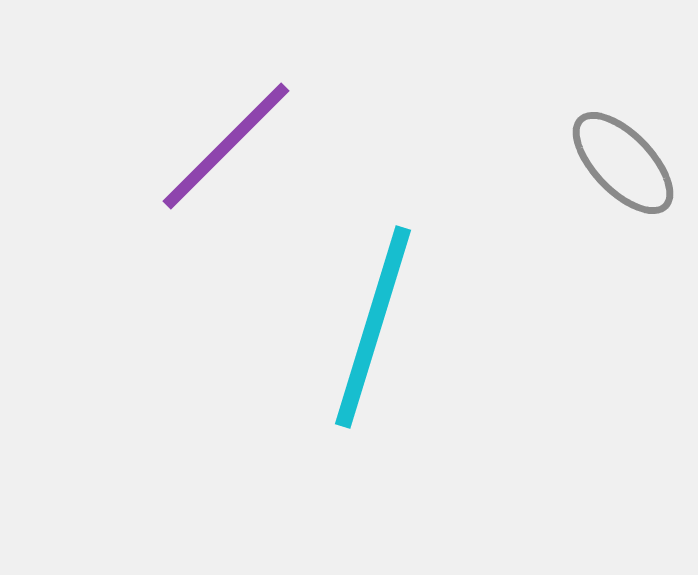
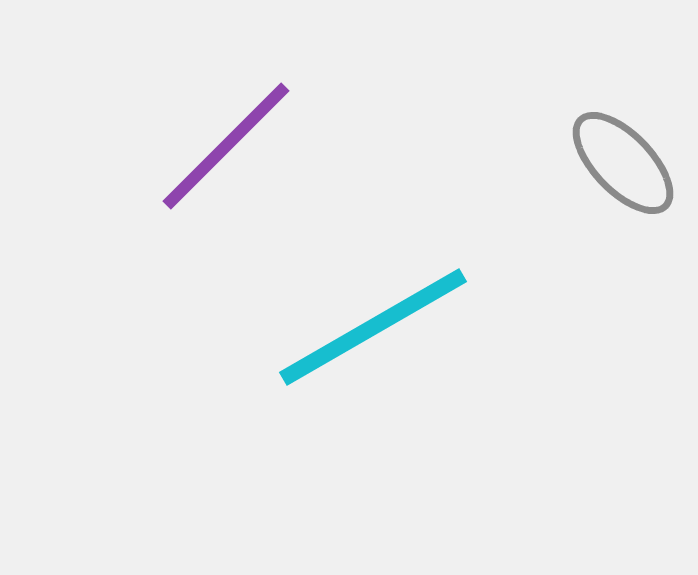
cyan line: rotated 43 degrees clockwise
